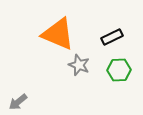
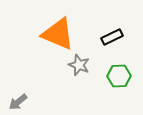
green hexagon: moved 6 px down
